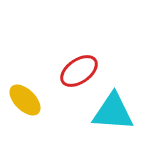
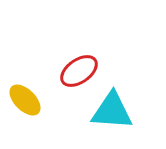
cyan triangle: moved 1 px left, 1 px up
